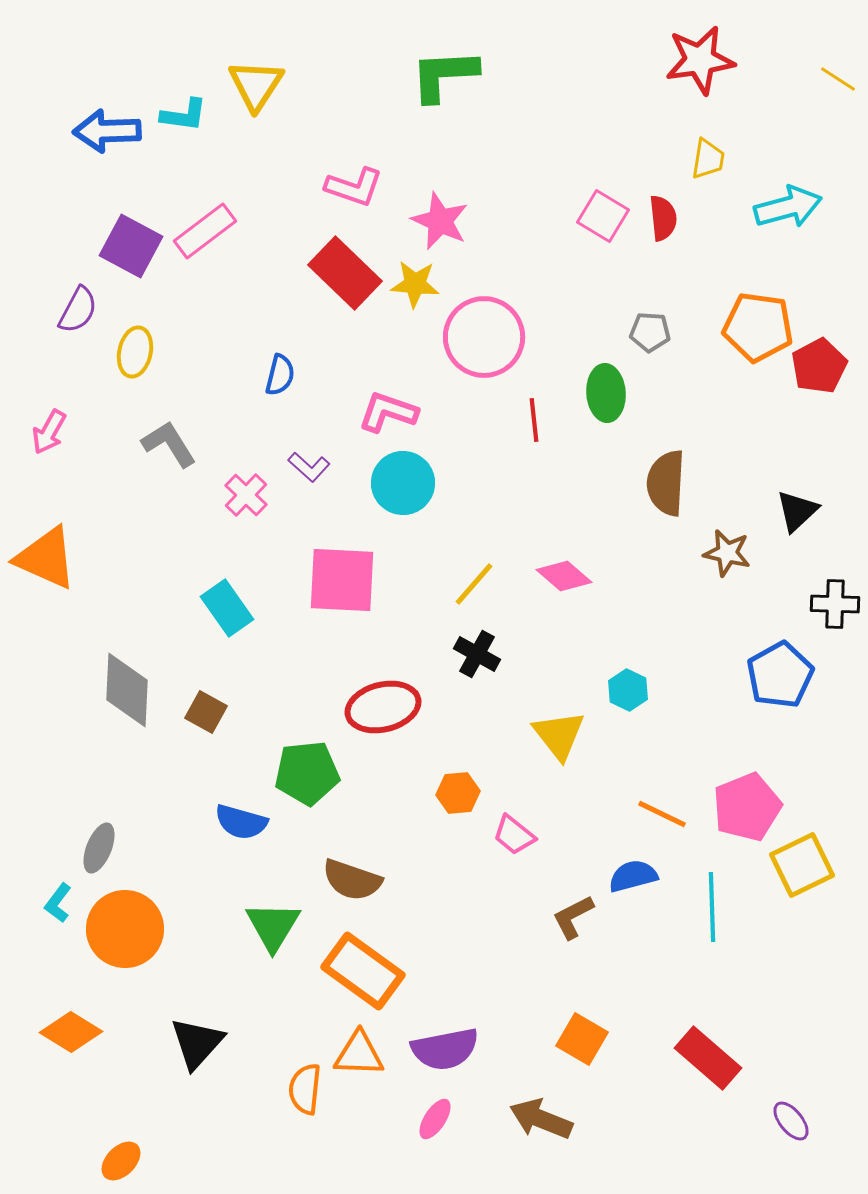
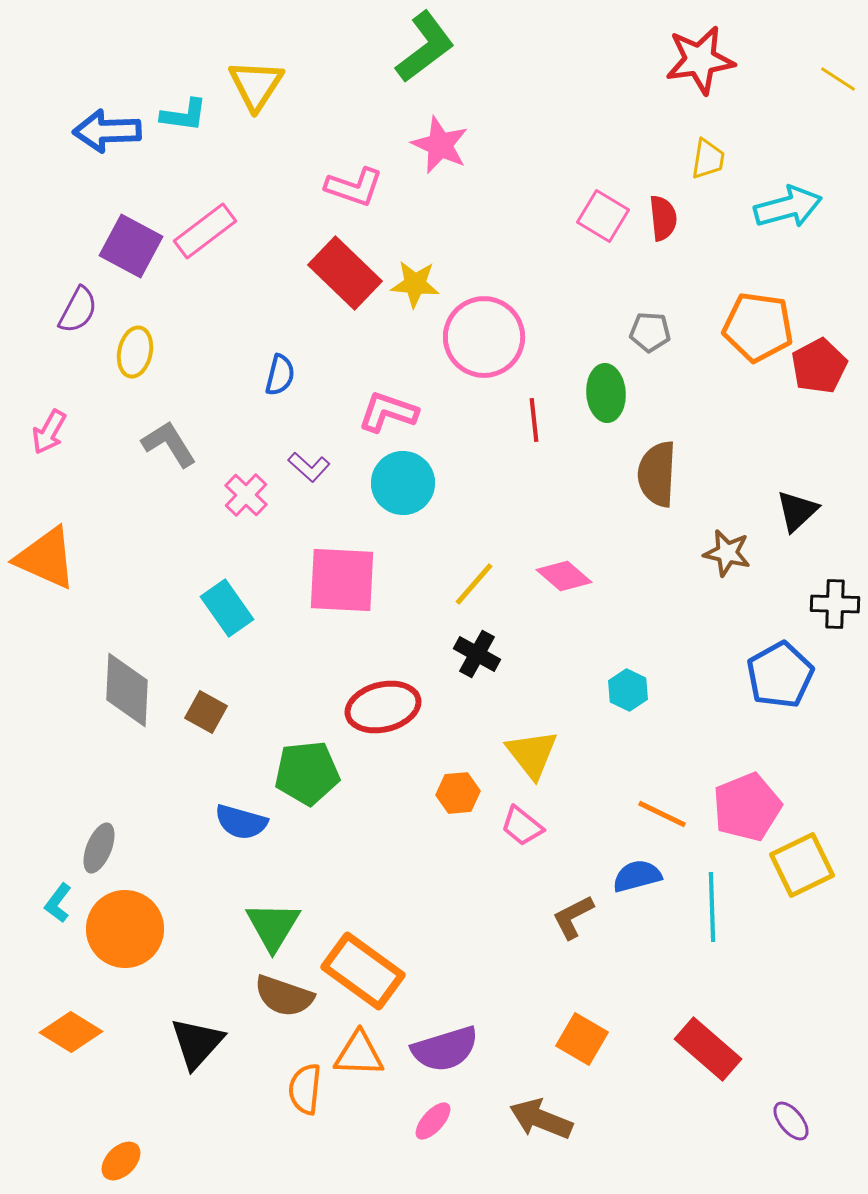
green L-shape at (444, 75): moved 19 px left, 28 px up; rotated 146 degrees clockwise
pink star at (440, 221): moved 76 px up
brown semicircle at (666, 483): moved 9 px left, 9 px up
yellow triangle at (559, 735): moved 27 px left, 19 px down
pink trapezoid at (514, 835): moved 8 px right, 9 px up
blue semicircle at (633, 876): moved 4 px right
brown semicircle at (352, 880): moved 68 px left, 116 px down
purple semicircle at (445, 1049): rotated 6 degrees counterclockwise
red rectangle at (708, 1058): moved 9 px up
pink ellipse at (435, 1119): moved 2 px left, 2 px down; rotated 9 degrees clockwise
